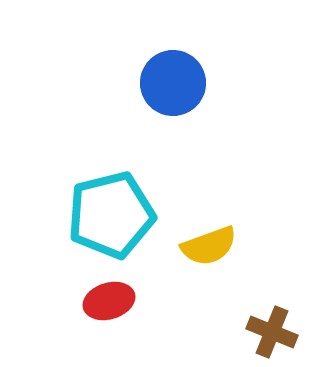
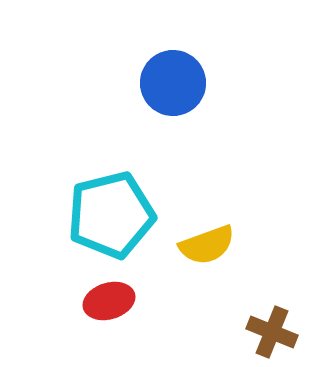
yellow semicircle: moved 2 px left, 1 px up
